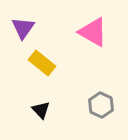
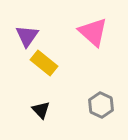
purple triangle: moved 4 px right, 8 px down
pink triangle: rotated 12 degrees clockwise
yellow rectangle: moved 2 px right
